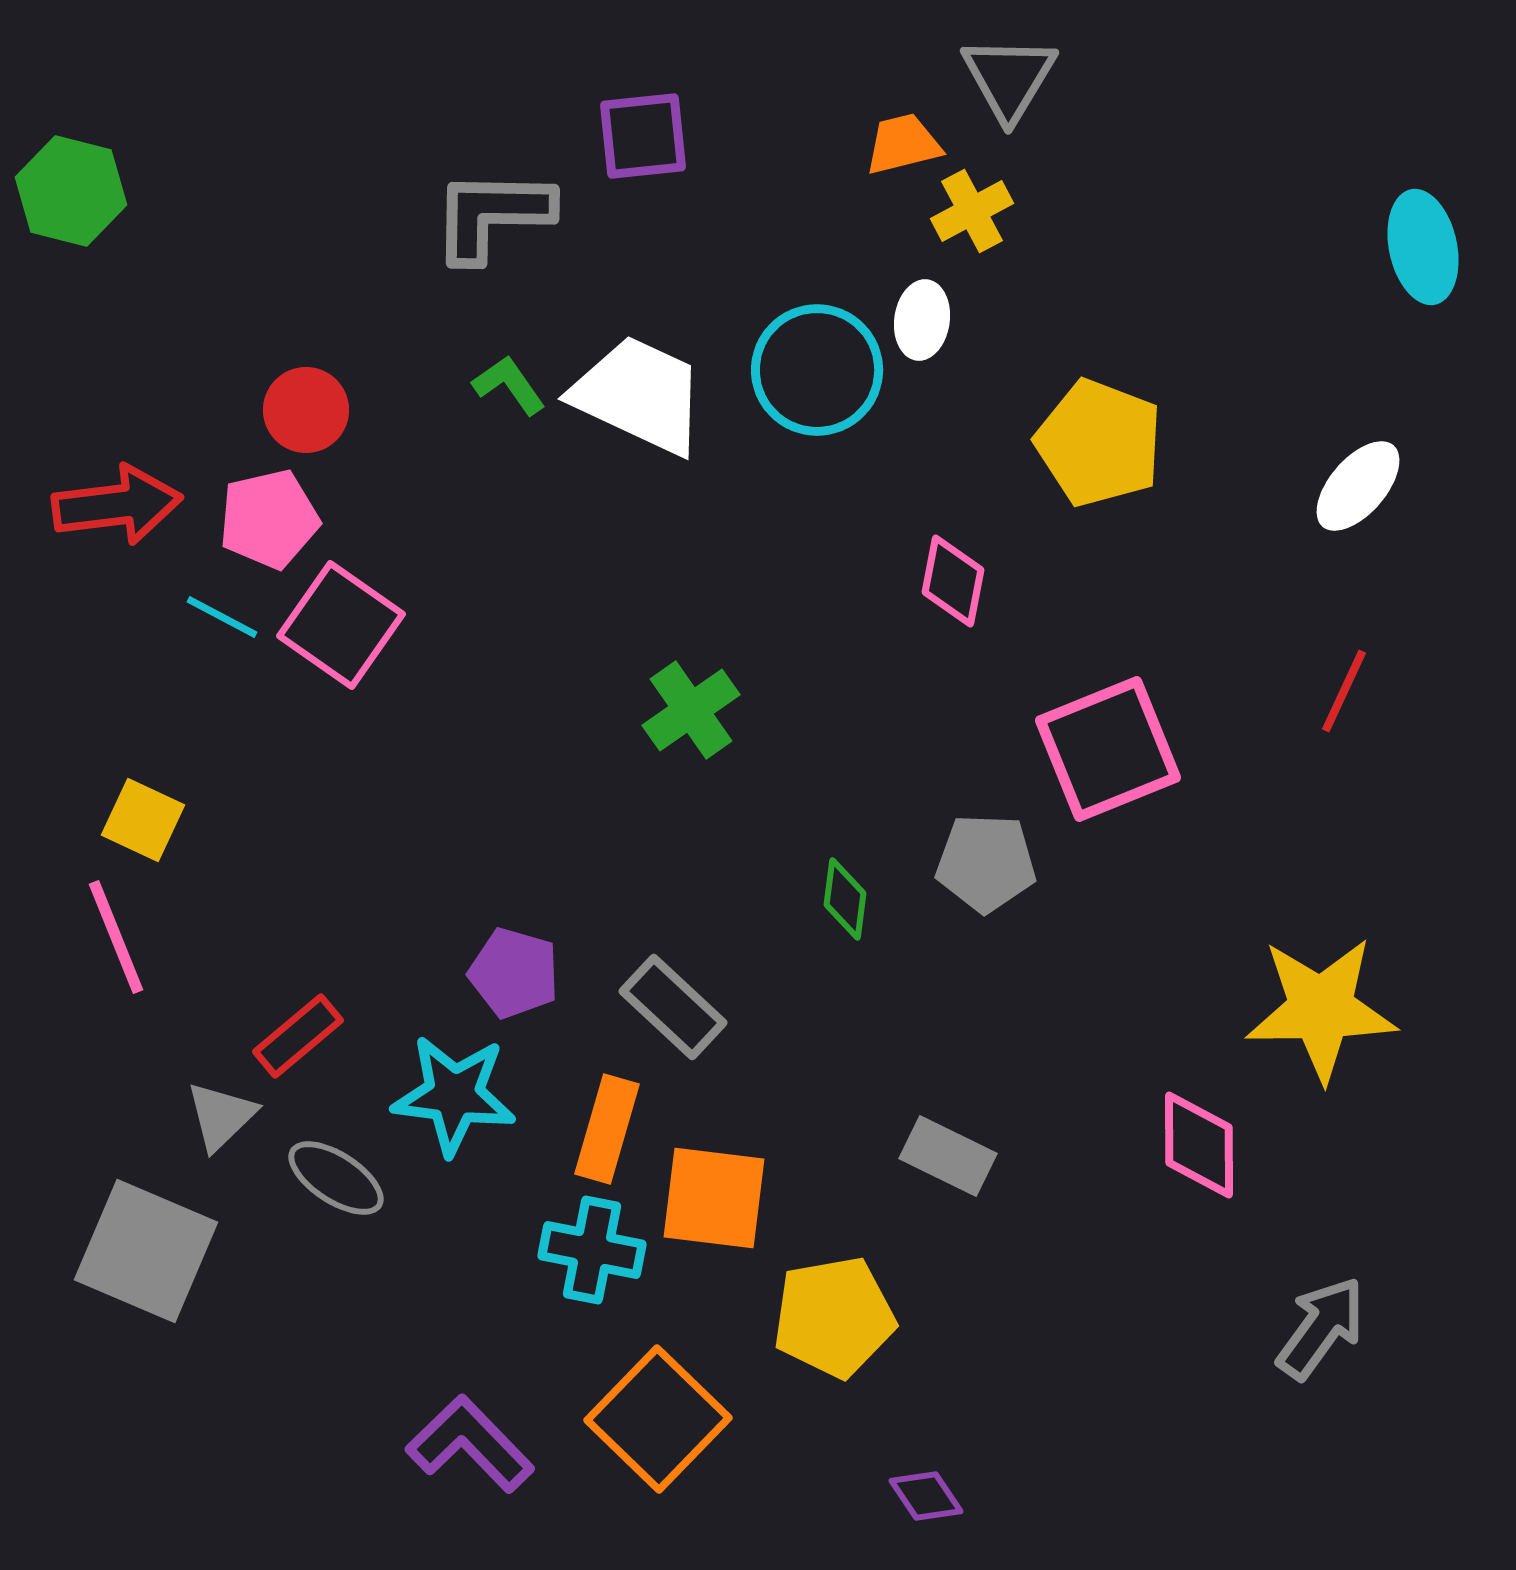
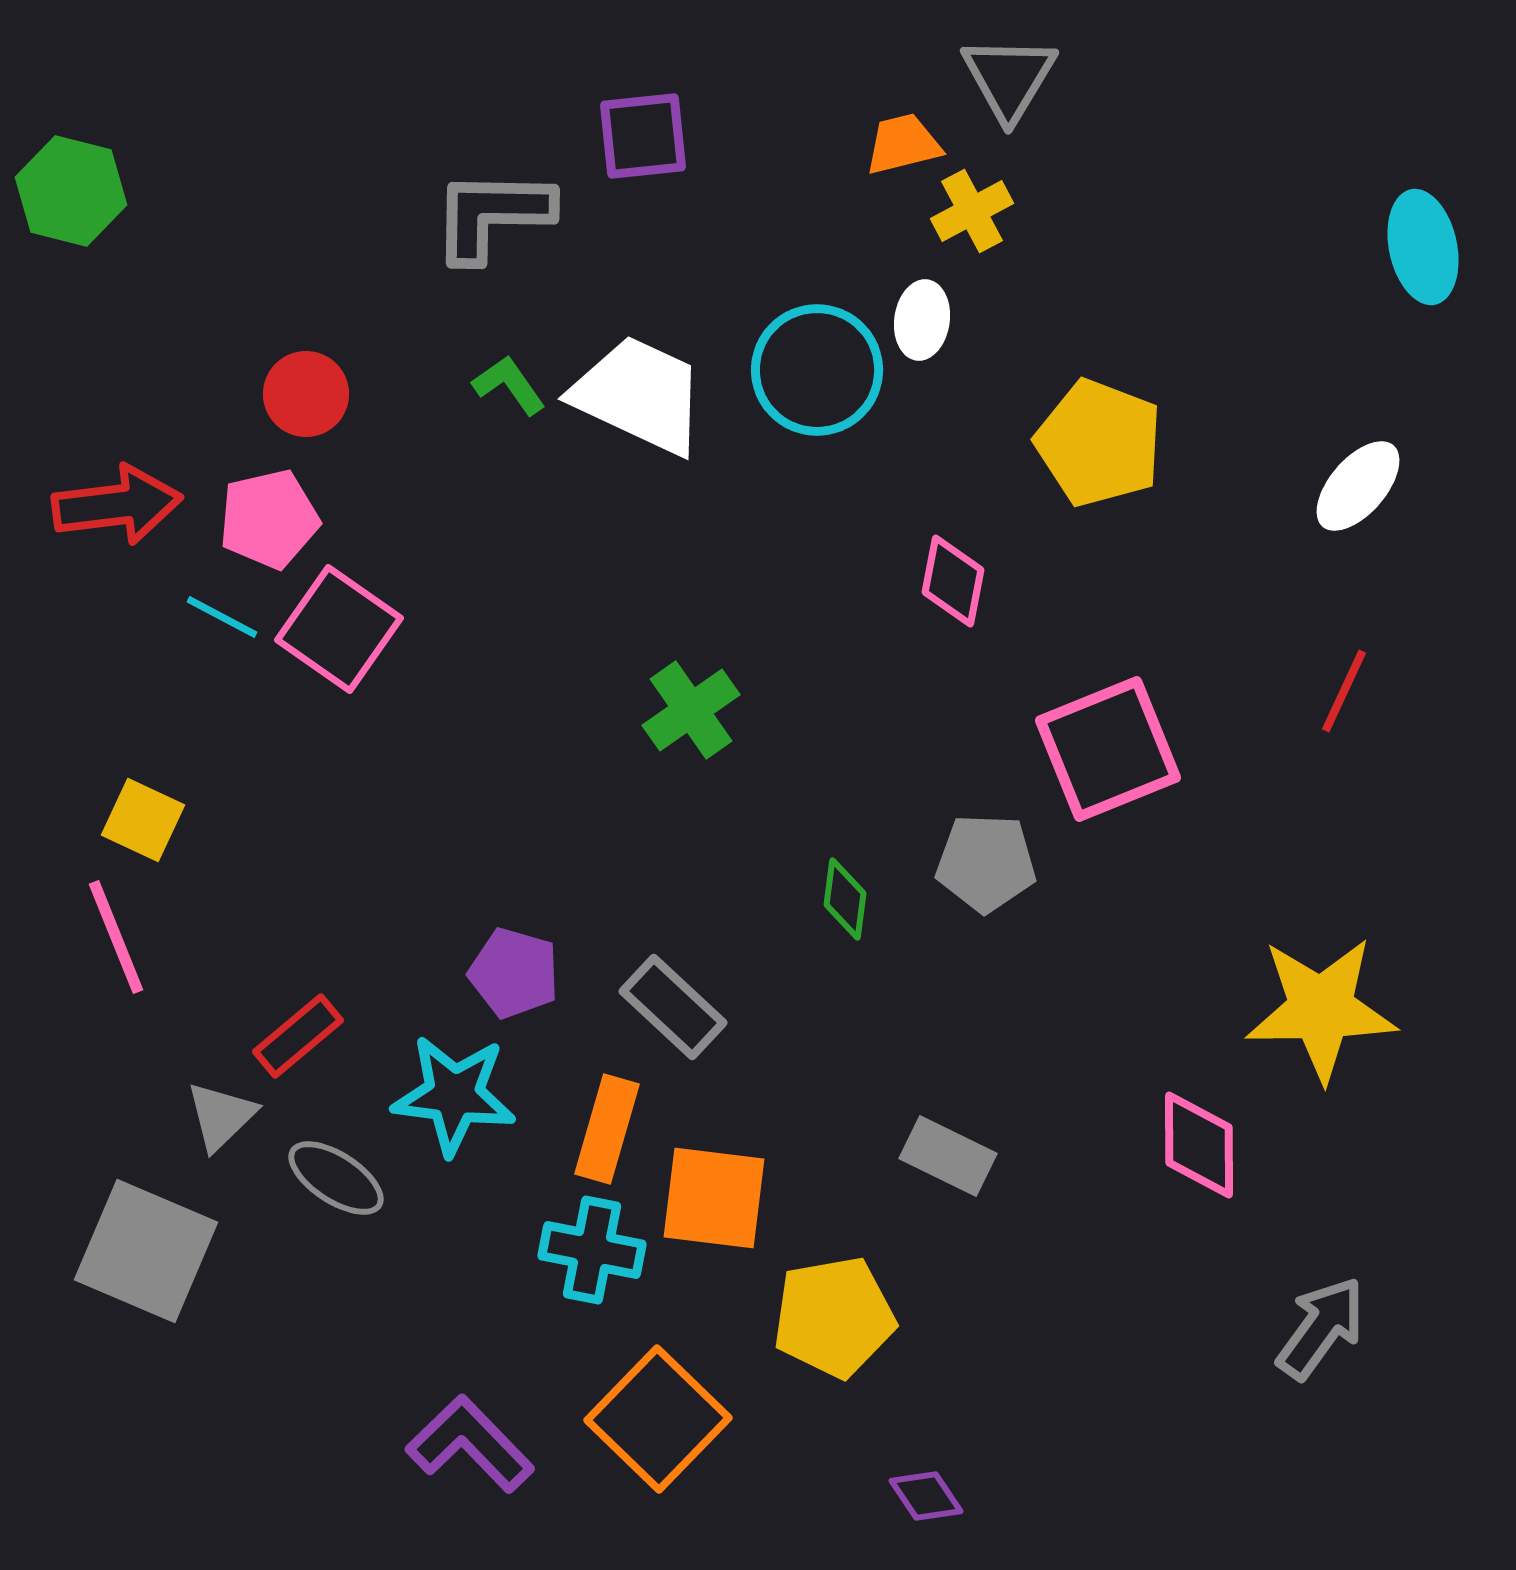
red circle at (306, 410): moved 16 px up
pink square at (341, 625): moved 2 px left, 4 px down
